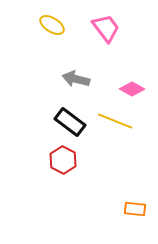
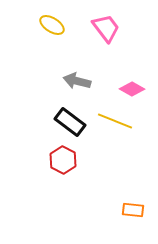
gray arrow: moved 1 px right, 2 px down
orange rectangle: moved 2 px left, 1 px down
